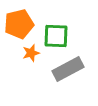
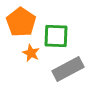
orange pentagon: moved 2 px right, 2 px up; rotated 24 degrees counterclockwise
orange star: rotated 30 degrees counterclockwise
